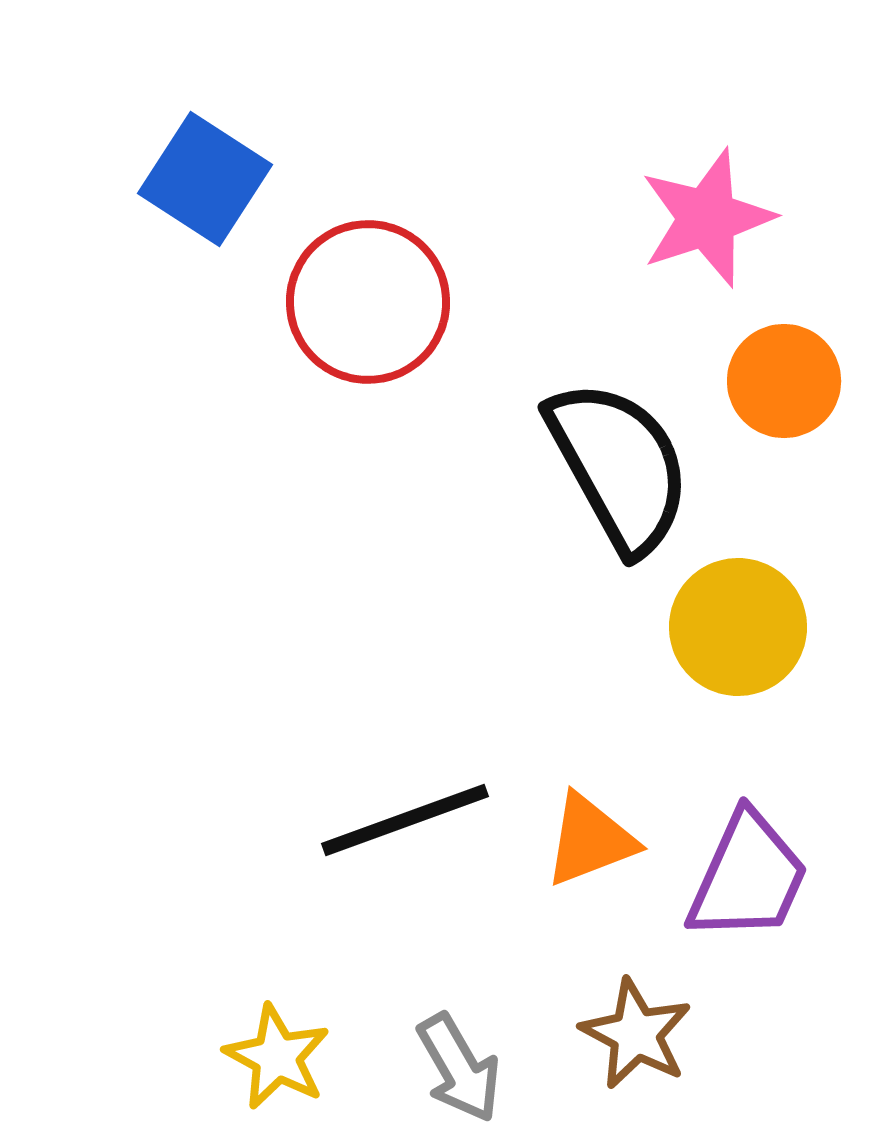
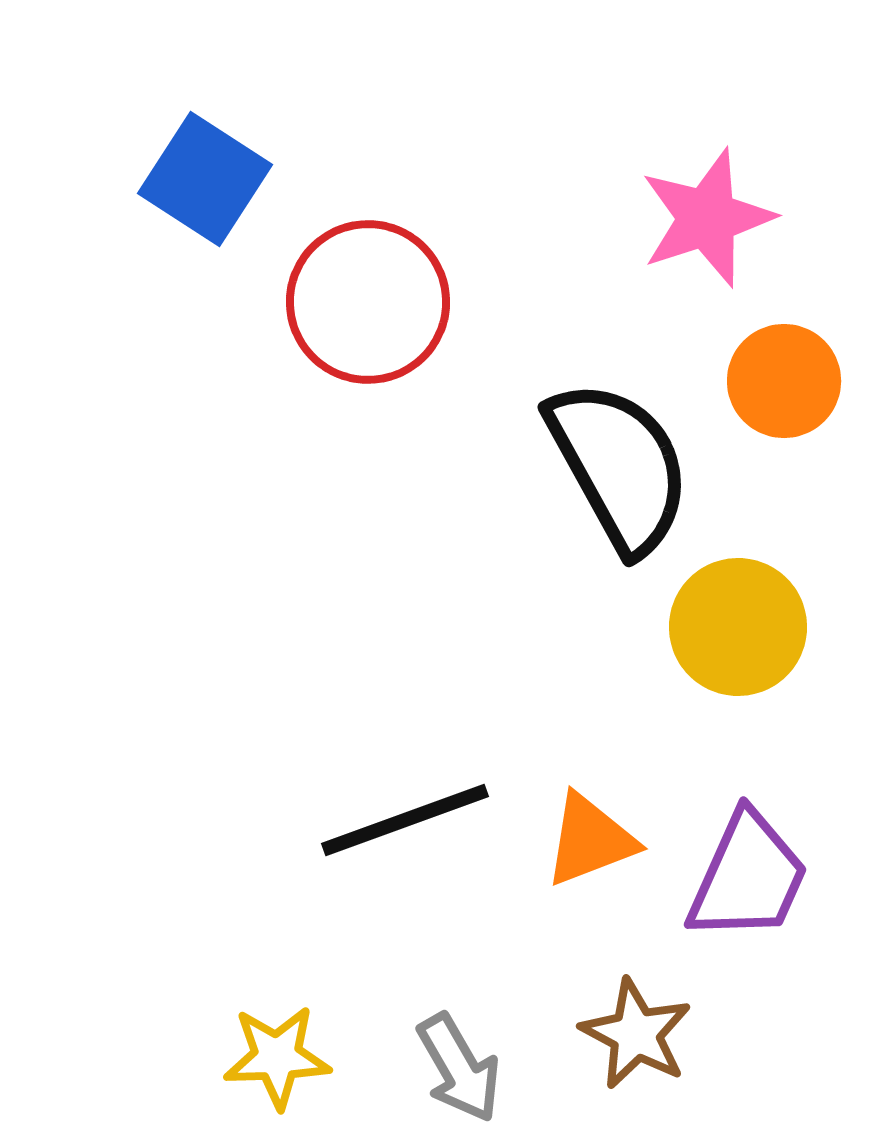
yellow star: rotated 30 degrees counterclockwise
